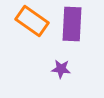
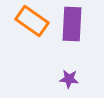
purple star: moved 8 px right, 10 px down
